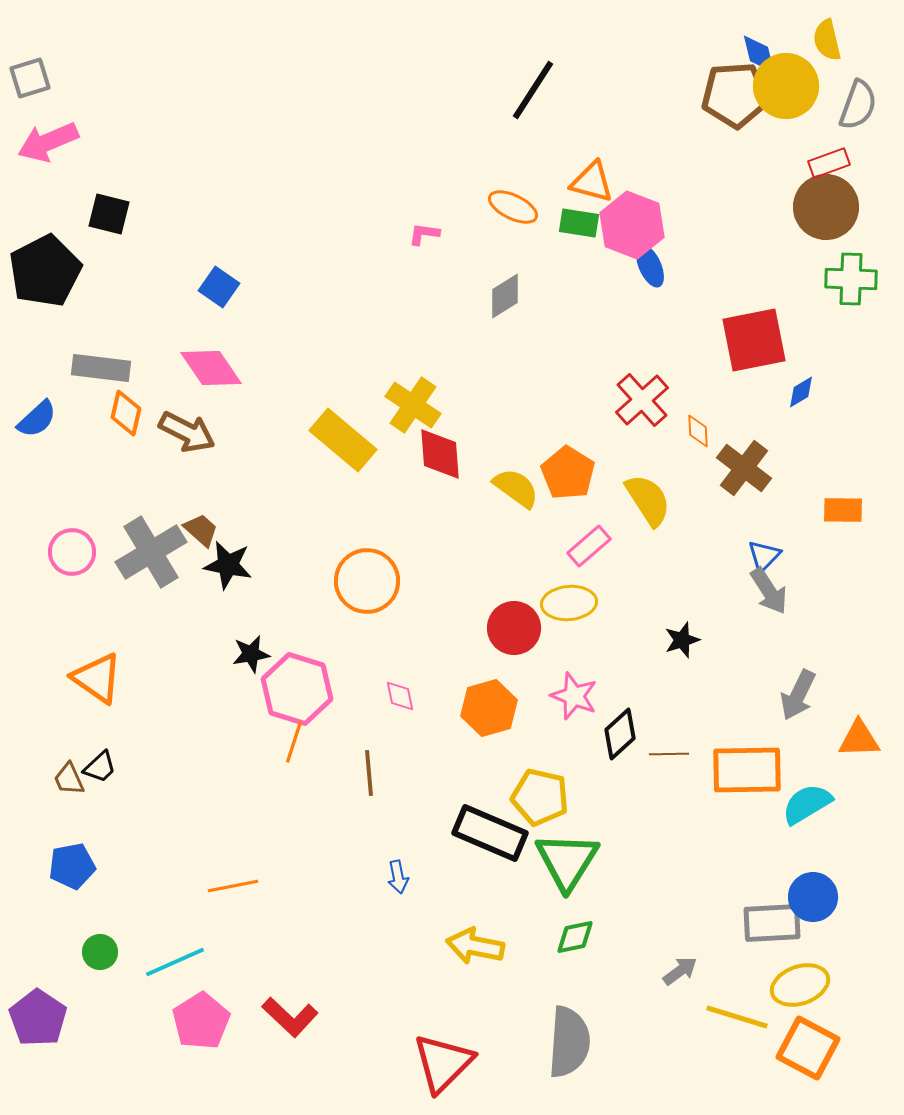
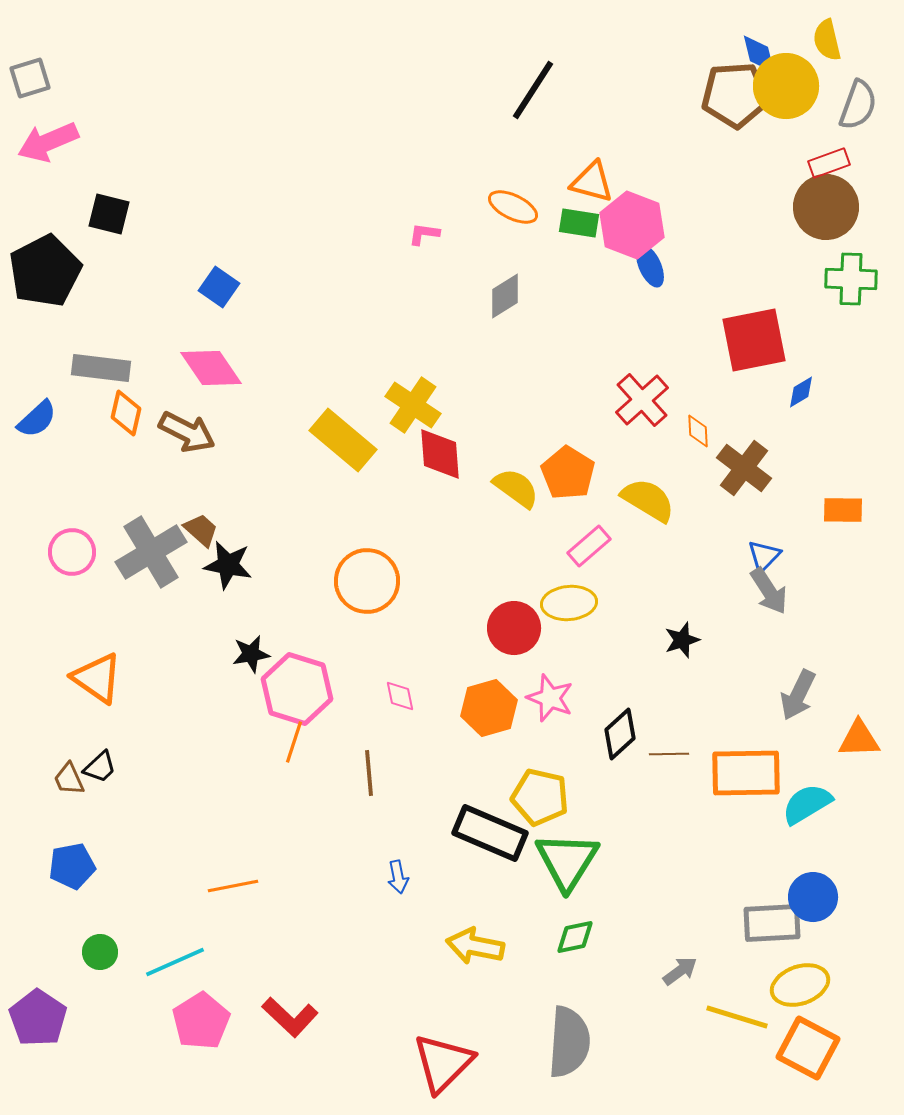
yellow semicircle at (648, 500): rotated 26 degrees counterclockwise
pink star at (574, 696): moved 24 px left, 2 px down
orange rectangle at (747, 770): moved 1 px left, 3 px down
